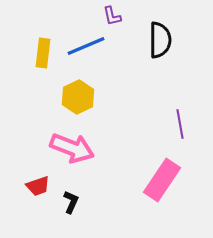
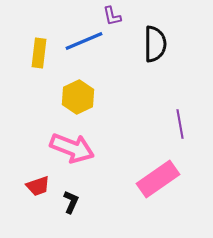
black semicircle: moved 5 px left, 4 px down
blue line: moved 2 px left, 5 px up
yellow rectangle: moved 4 px left
pink rectangle: moved 4 px left, 1 px up; rotated 21 degrees clockwise
